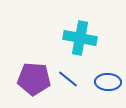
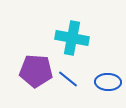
cyan cross: moved 8 px left
purple pentagon: moved 2 px right, 8 px up
